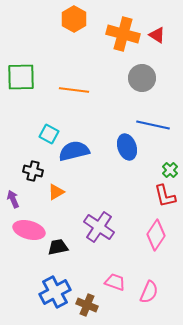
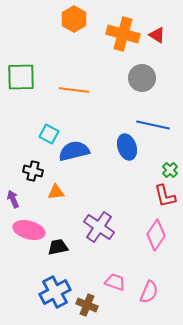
orange triangle: rotated 24 degrees clockwise
